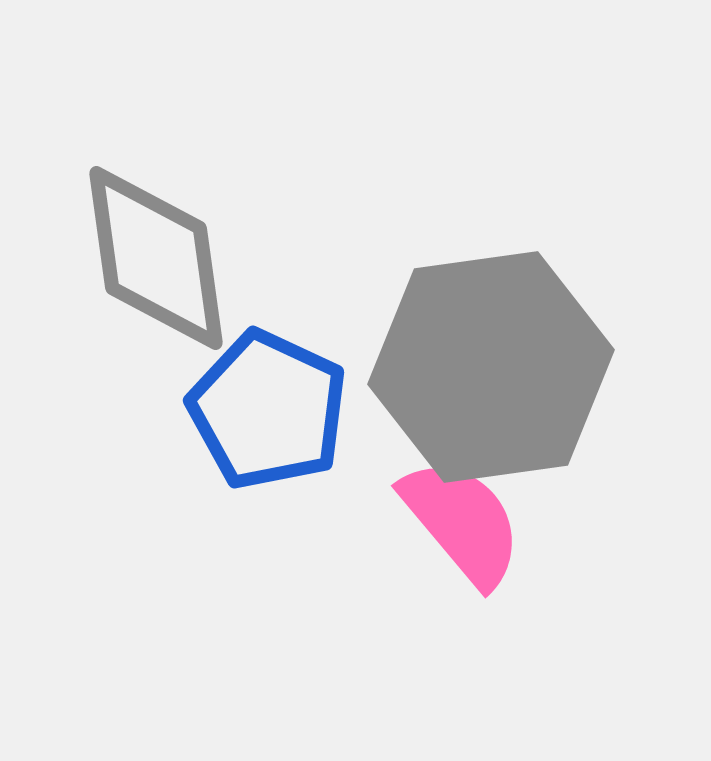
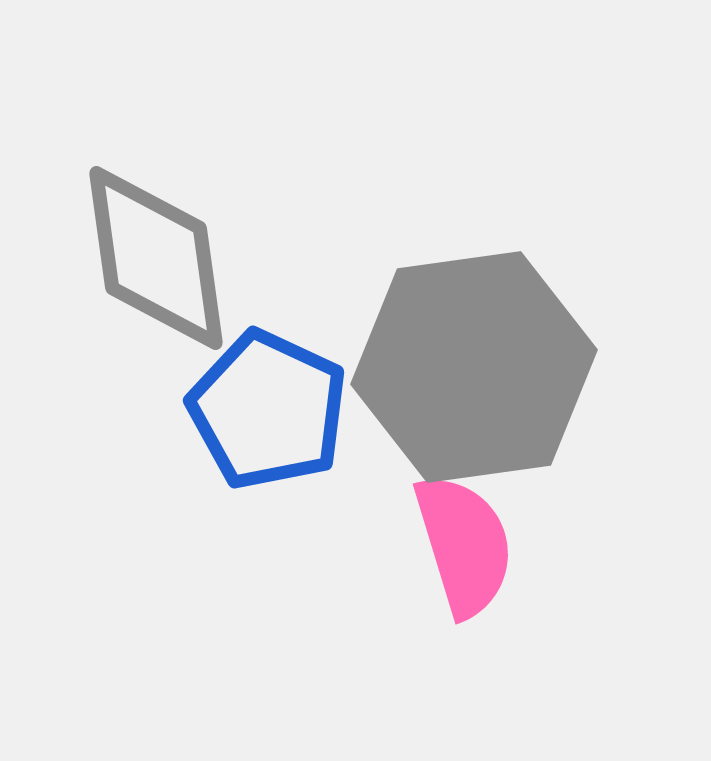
gray hexagon: moved 17 px left
pink semicircle: moved 2 px right, 23 px down; rotated 23 degrees clockwise
